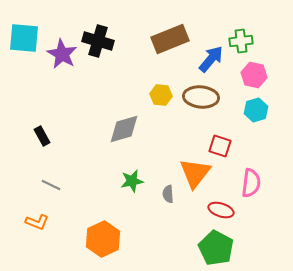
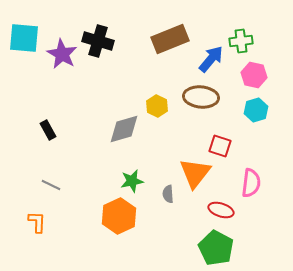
yellow hexagon: moved 4 px left, 11 px down; rotated 20 degrees clockwise
black rectangle: moved 6 px right, 6 px up
orange L-shape: rotated 110 degrees counterclockwise
orange hexagon: moved 16 px right, 23 px up
